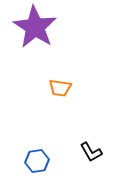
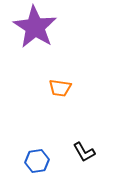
black L-shape: moved 7 px left
